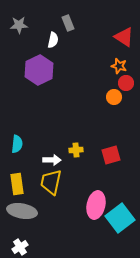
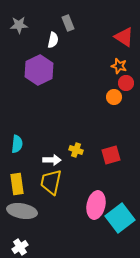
yellow cross: rotated 24 degrees clockwise
